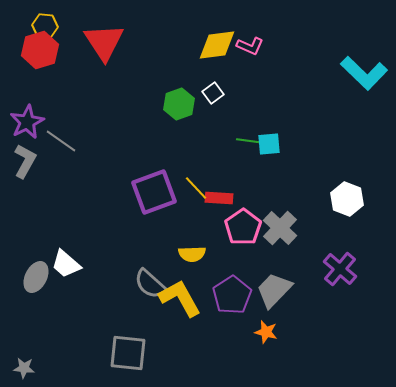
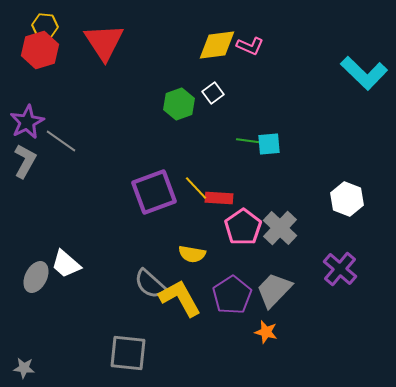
yellow semicircle: rotated 12 degrees clockwise
